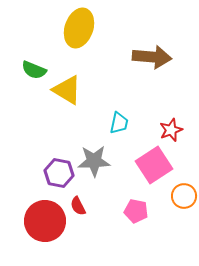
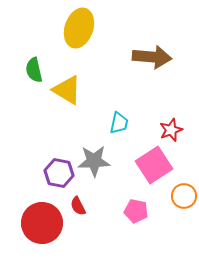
green semicircle: rotated 55 degrees clockwise
red circle: moved 3 px left, 2 px down
